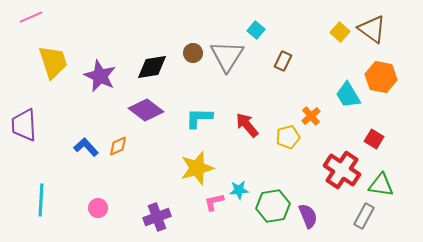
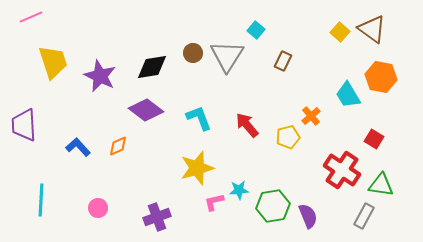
cyan L-shape: rotated 68 degrees clockwise
blue L-shape: moved 8 px left
